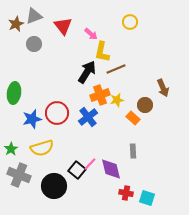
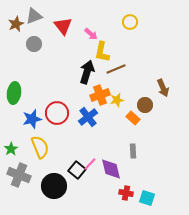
black arrow: rotated 15 degrees counterclockwise
yellow semicircle: moved 2 px left, 1 px up; rotated 95 degrees counterclockwise
